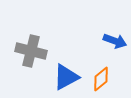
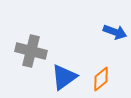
blue arrow: moved 9 px up
blue triangle: moved 2 px left; rotated 8 degrees counterclockwise
